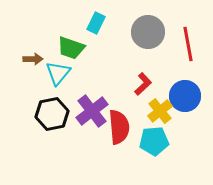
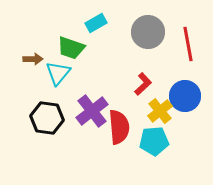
cyan rectangle: rotated 35 degrees clockwise
black hexagon: moved 5 px left, 4 px down; rotated 20 degrees clockwise
